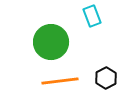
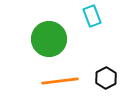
green circle: moved 2 px left, 3 px up
